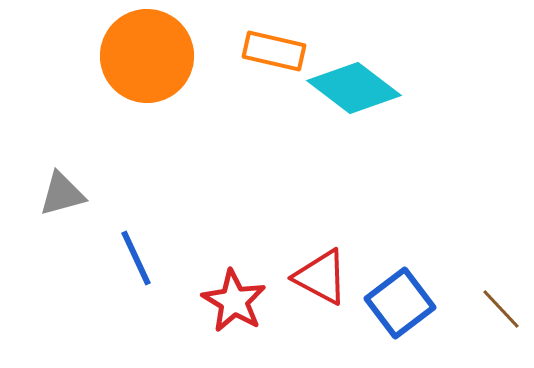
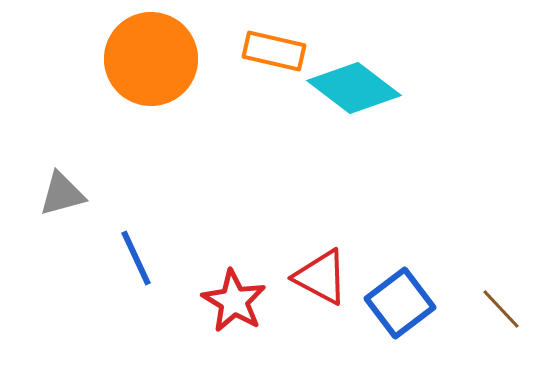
orange circle: moved 4 px right, 3 px down
